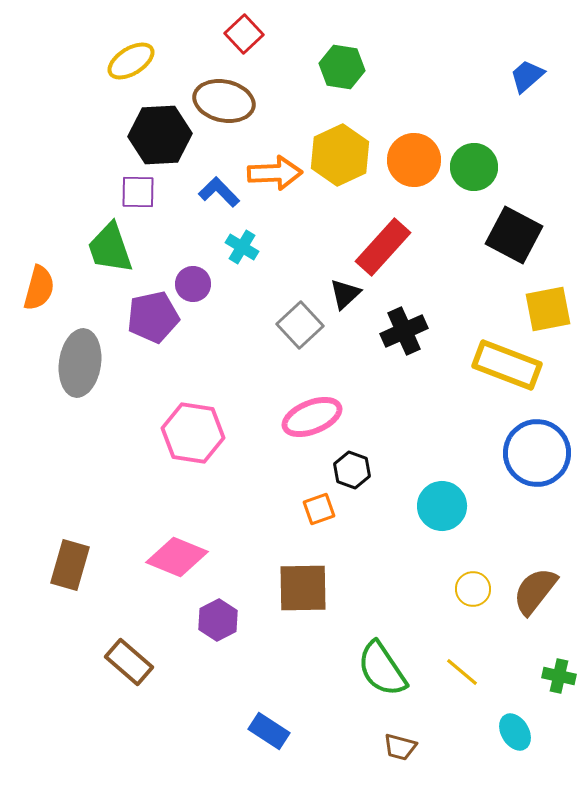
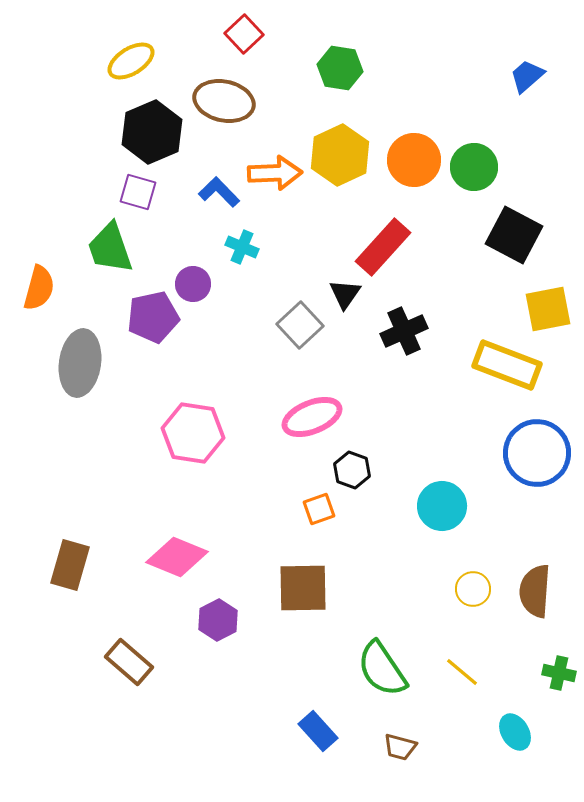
green hexagon at (342, 67): moved 2 px left, 1 px down
black hexagon at (160, 135): moved 8 px left, 3 px up; rotated 20 degrees counterclockwise
purple square at (138, 192): rotated 15 degrees clockwise
cyan cross at (242, 247): rotated 8 degrees counterclockwise
black triangle at (345, 294): rotated 12 degrees counterclockwise
brown semicircle at (535, 591): rotated 34 degrees counterclockwise
green cross at (559, 676): moved 3 px up
blue rectangle at (269, 731): moved 49 px right; rotated 15 degrees clockwise
